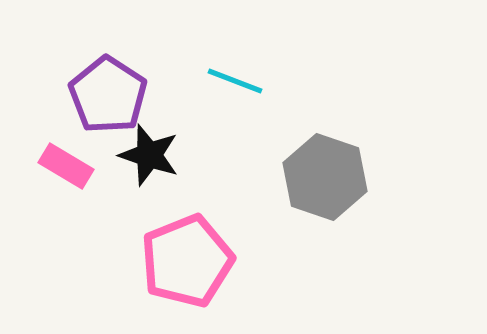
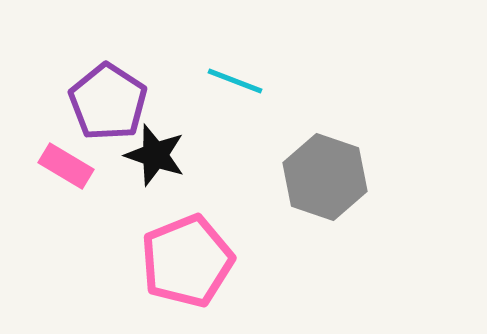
purple pentagon: moved 7 px down
black star: moved 6 px right
